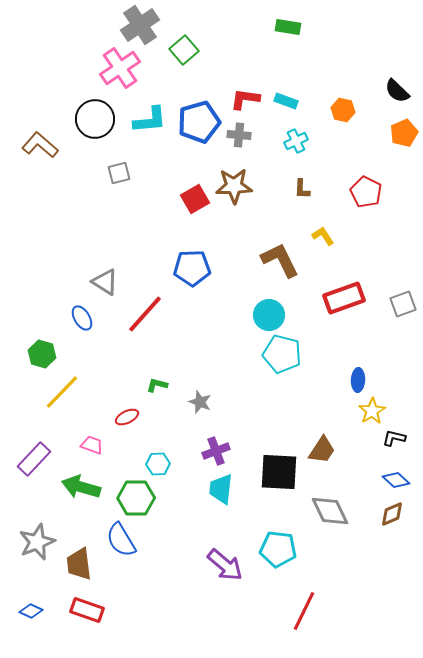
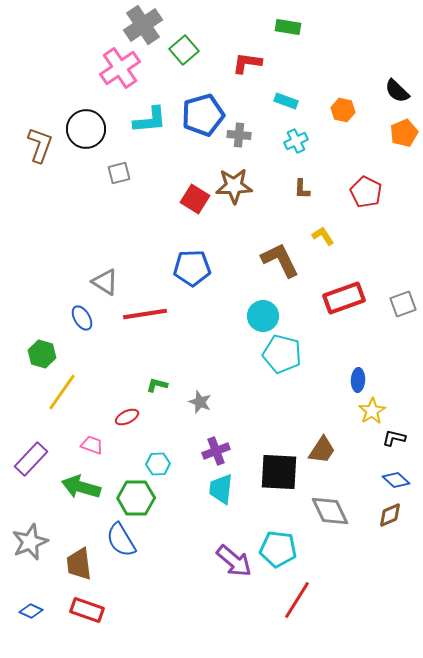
gray cross at (140, 25): moved 3 px right
red L-shape at (245, 99): moved 2 px right, 36 px up
black circle at (95, 119): moved 9 px left, 10 px down
blue pentagon at (199, 122): moved 4 px right, 7 px up
brown L-shape at (40, 145): rotated 69 degrees clockwise
red square at (195, 199): rotated 28 degrees counterclockwise
red line at (145, 314): rotated 39 degrees clockwise
cyan circle at (269, 315): moved 6 px left, 1 px down
yellow line at (62, 392): rotated 9 degrees counterclockwise
purple rectangle at (34, 459): moved 3 px left
brown diamond at (392, 514): moved 2 px left, 1 px down
gray star at (37, 542): moved 7 px left
purple arrow at (225, 565): moved 9 px right, 4 px up
red line at (304, 611): moved 7 px left, 11 px up; rotated 6 degrees clockwise
